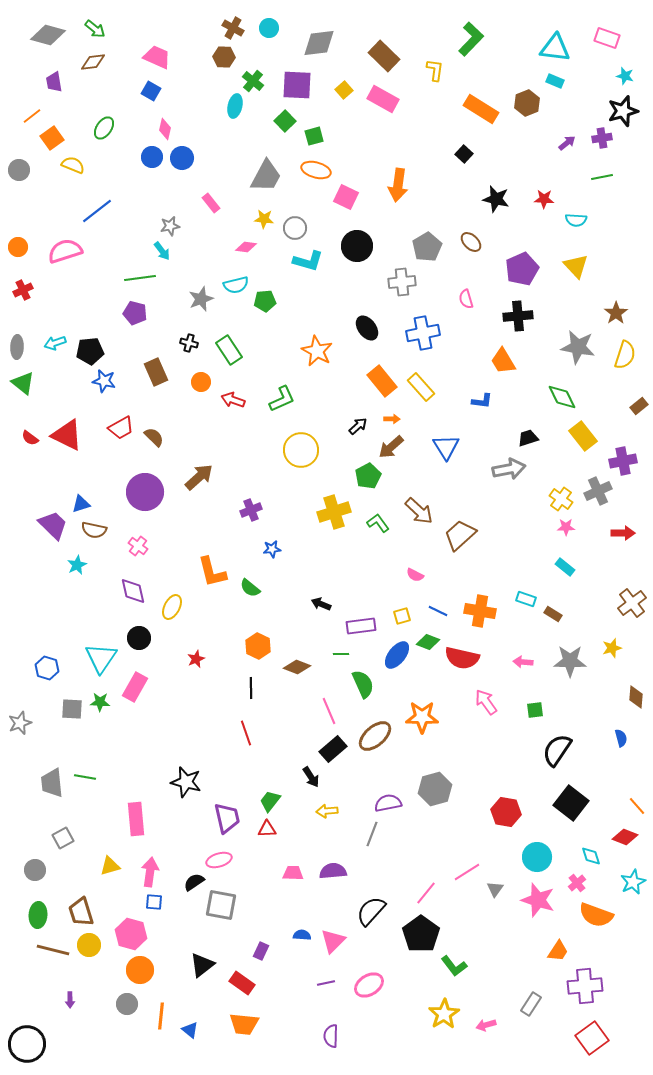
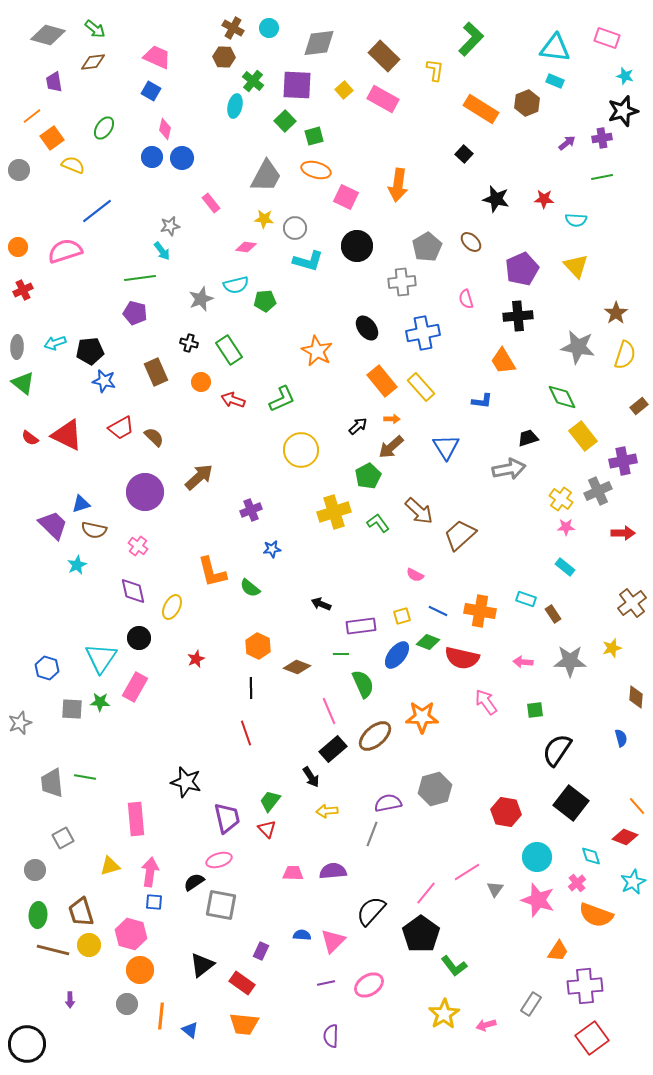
brown rectangle at (553, 614): rotated 24 degrees clockwise
red triangle at (267, 829): rotated 48 degrees clockwise
